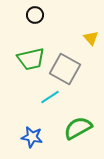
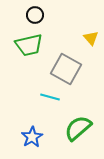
green trapezoid: moved 2 px left, 14 px up
gray square: moved 1 px right
cyan line: rotated 48 degrees clockwise
green semicircle: rotated 12 degrees counterclockwise
blue star: rotated 30 degrees clockwise
